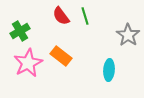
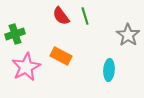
green cross: moved 5 px left, 3 px down; rotated 12 degrees clockwise
orange rectangle: rotated 10 degrees counterclockwise
pink star: moved 2 px left, 4 px down
